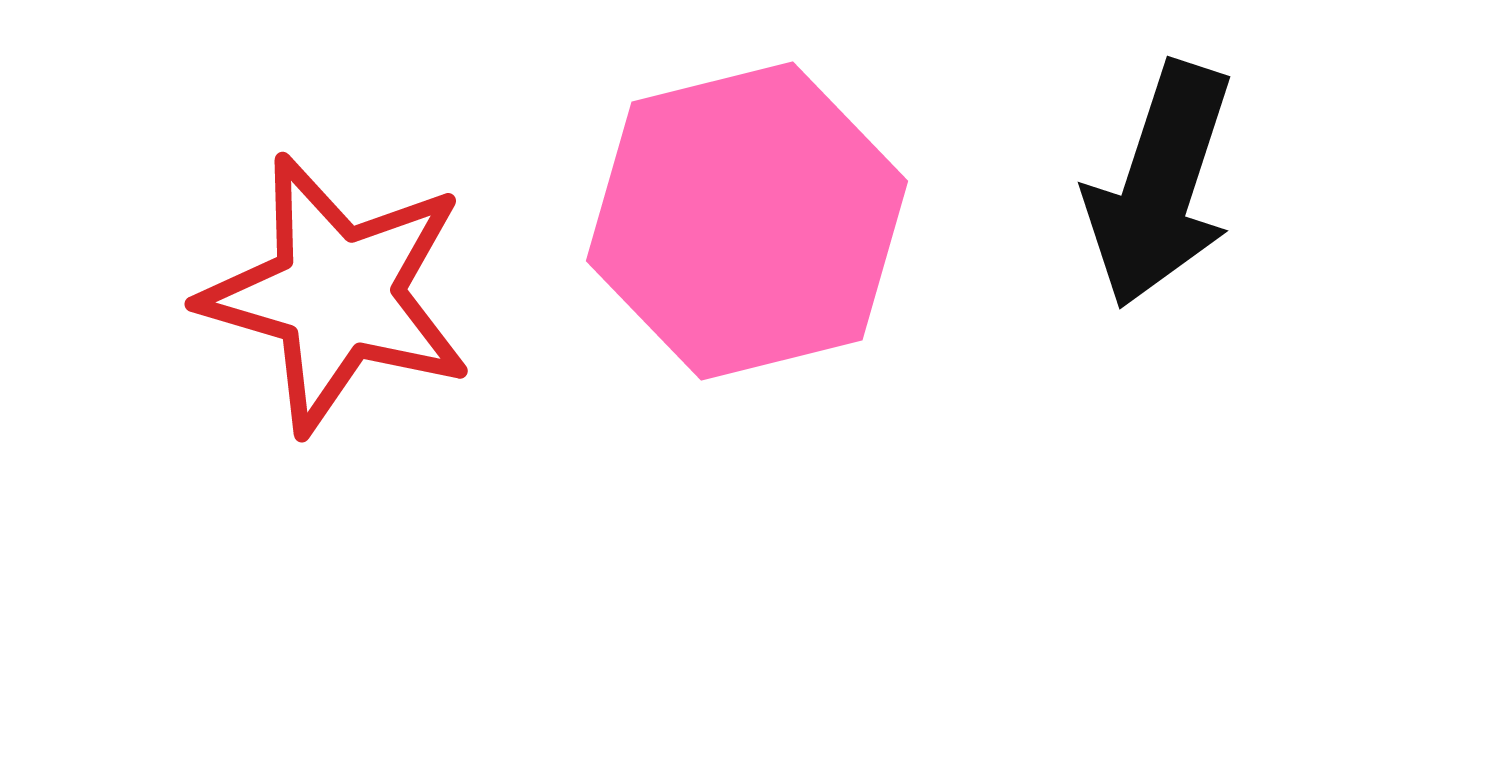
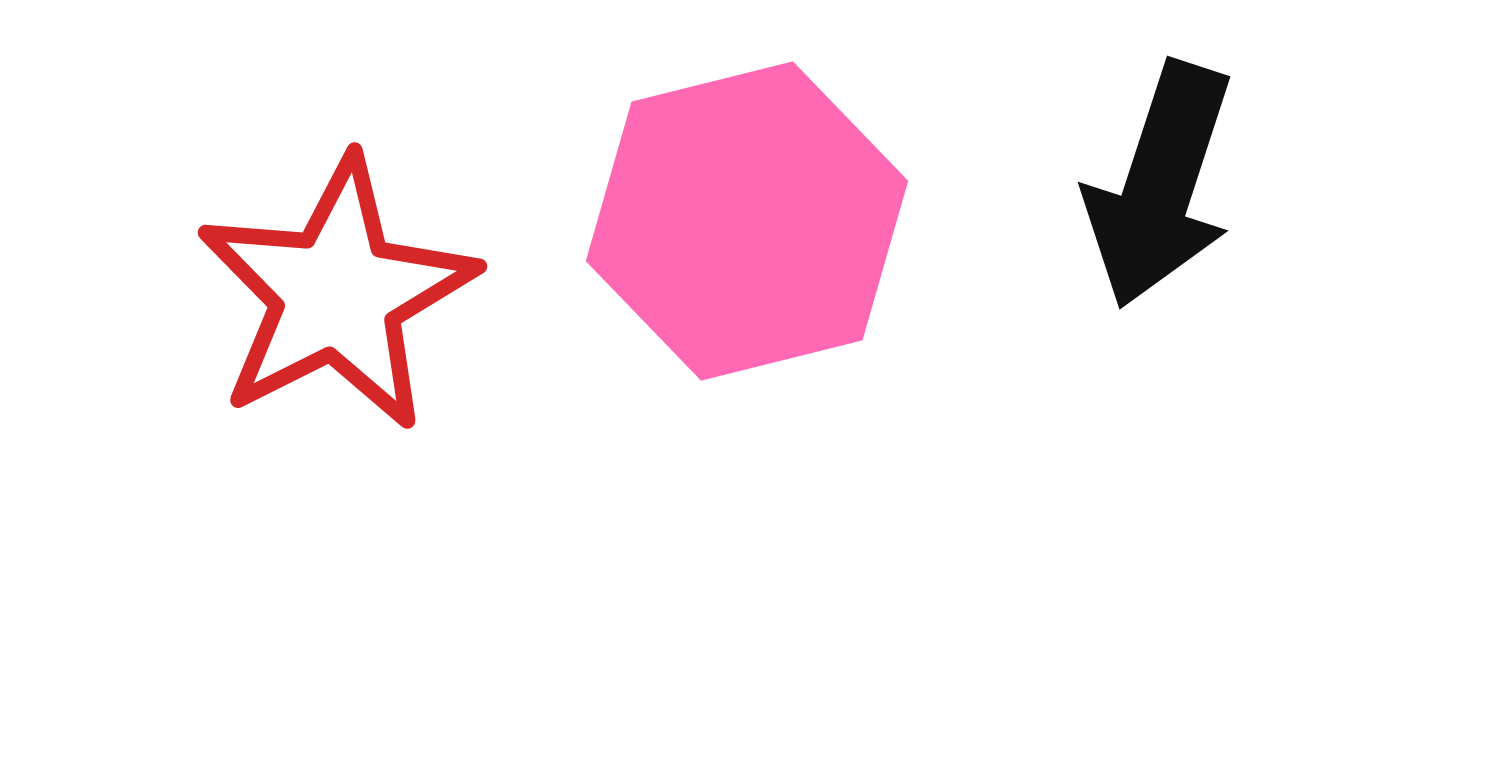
red star: rotated 29 degrees clockwise
